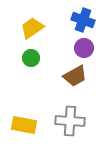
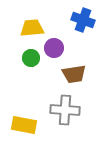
yellow trapezoid: rotated 30 degrees clockwise
purple circle: moved 30 px left
brown trapezoid: moved 1 px left, 2 px up; rotated 20 degrees clockwise
gray cross: moved 5 px left, 11 px up
